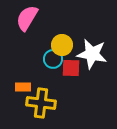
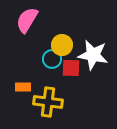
pink semicircle: moved 2 px down
white star: moved 1 px right, 1 px down
cyan circle: moved 1 px left
yellow cross: moved 7 px right, 1 px up
